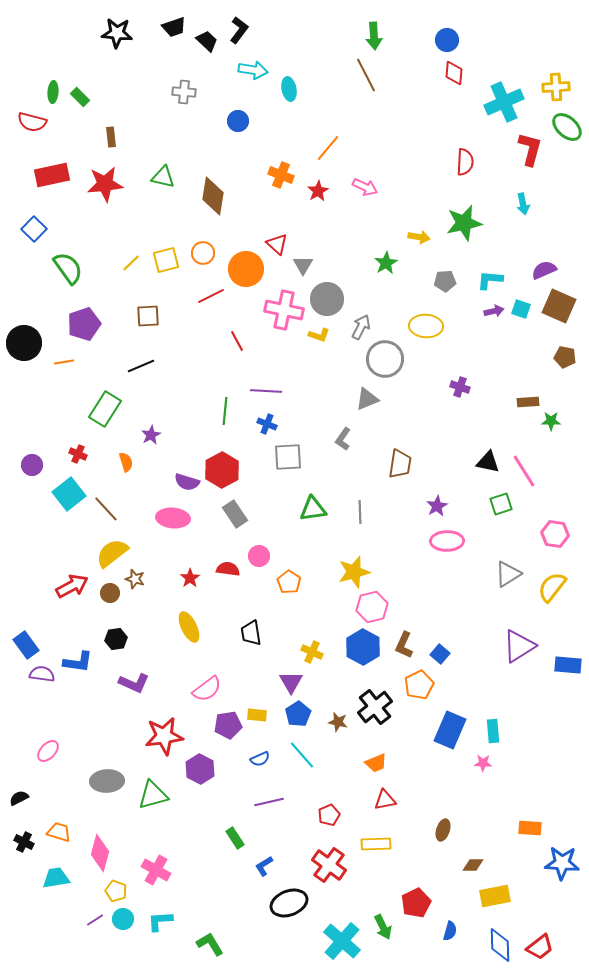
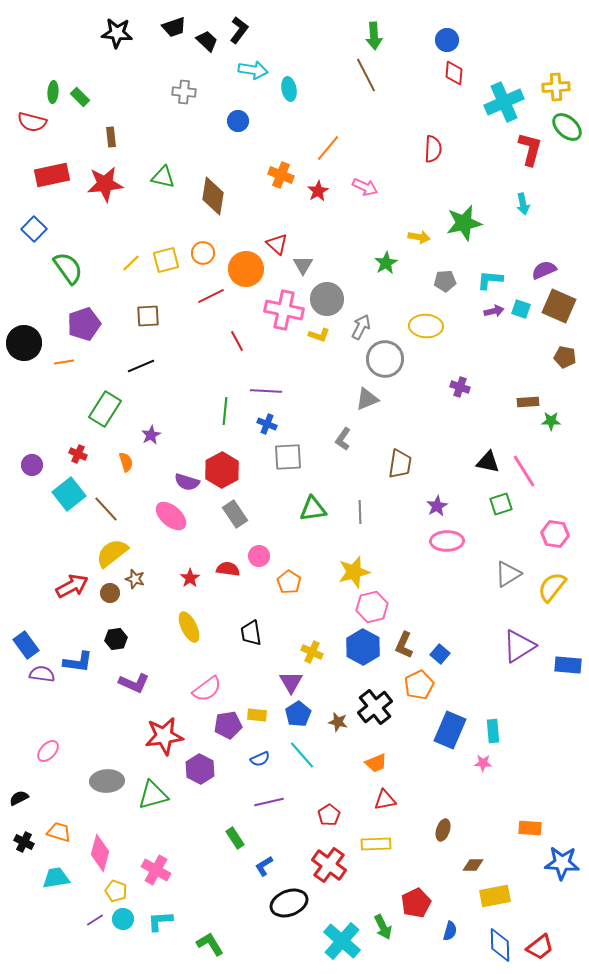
red semicircle at (465, 162): moved 32 px left, 13 px up
pink ellipse at (173, 518): moved 2 px left, 2 px up; rotated 36 degrees clockwise
red pentagon at (329, 815): rotated 10 degrees counterclockwise
